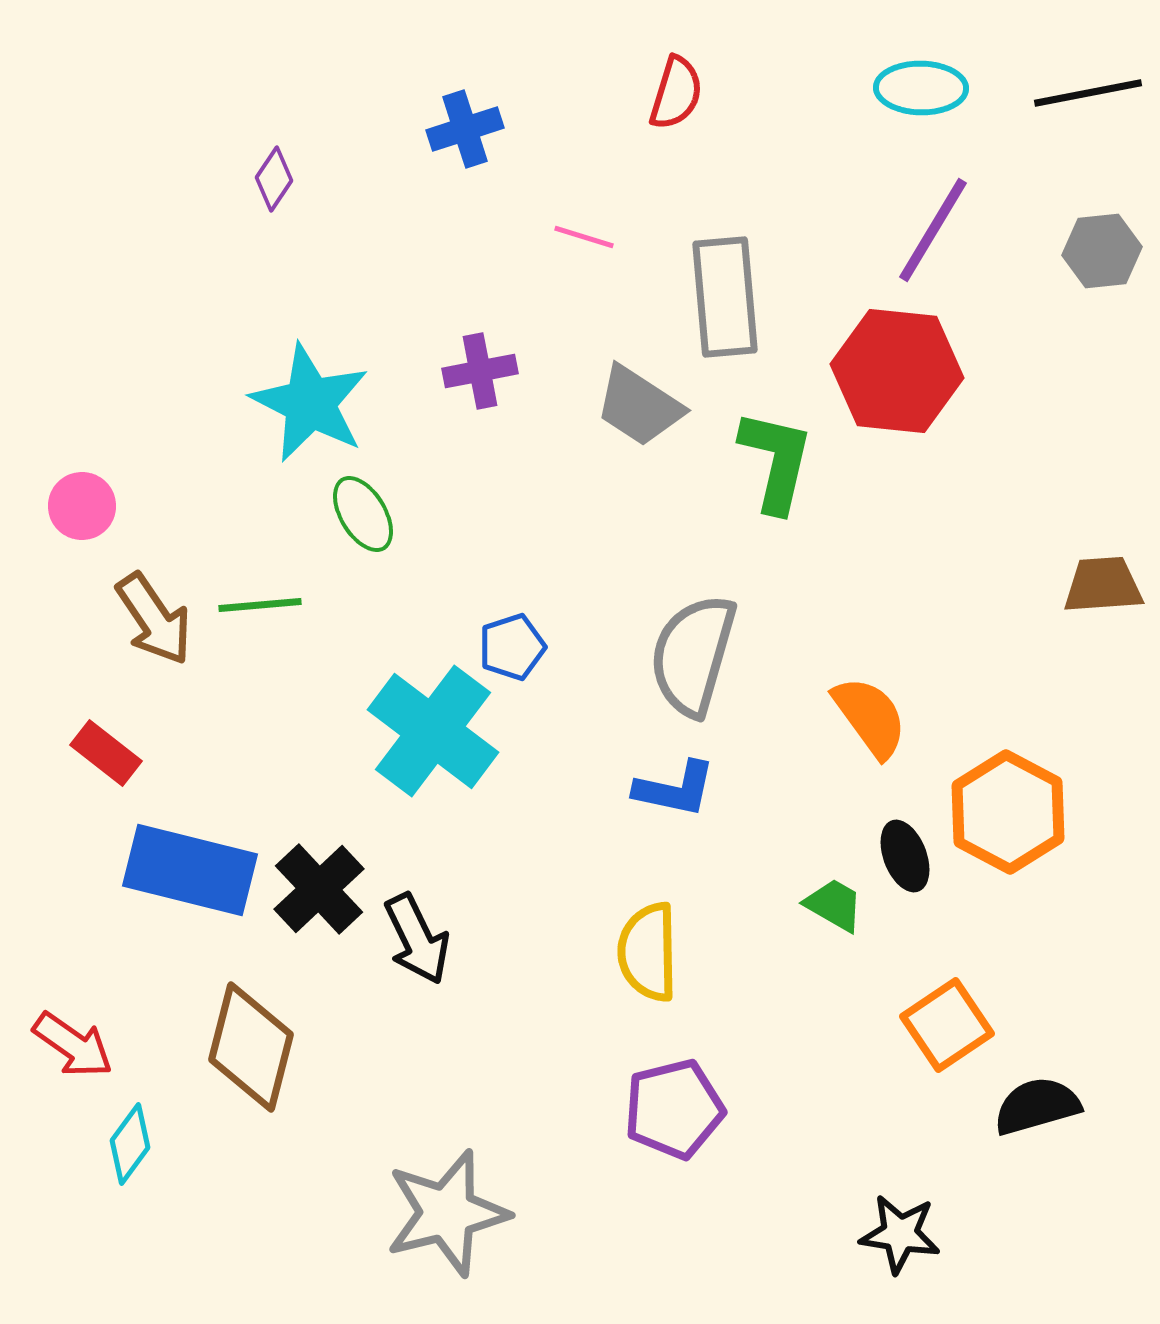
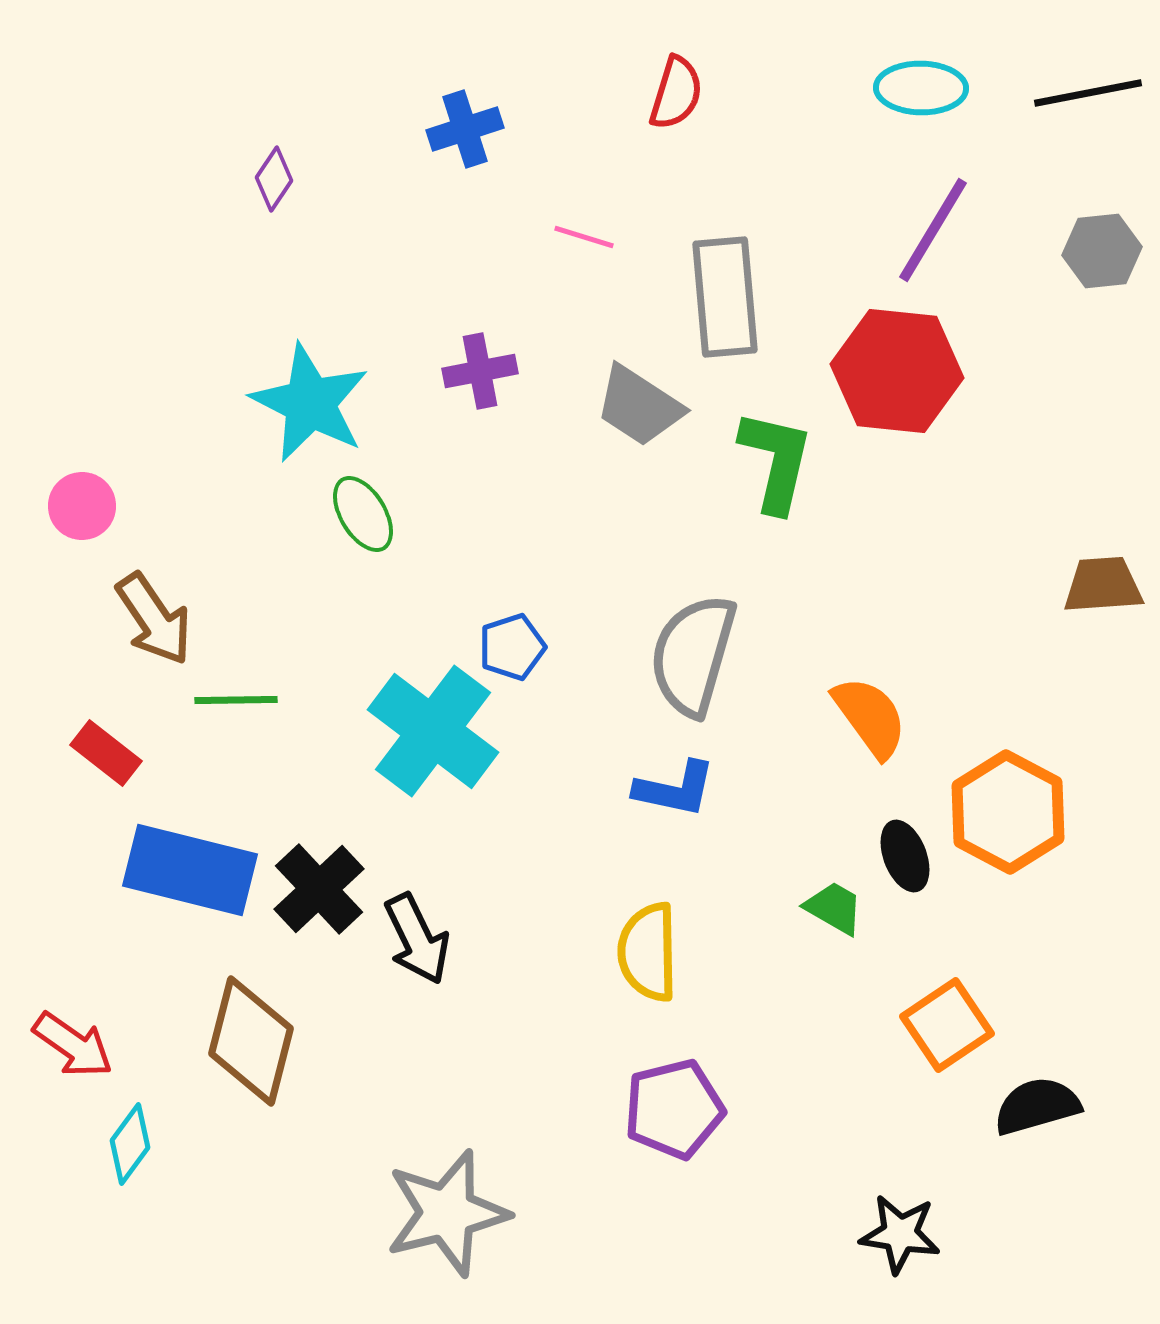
green line: moved 24 px left, 95 px down; rotated 4 degrees clockwise
green trapezoid: moved 3 px down
brown diamond: moved 6 px up
